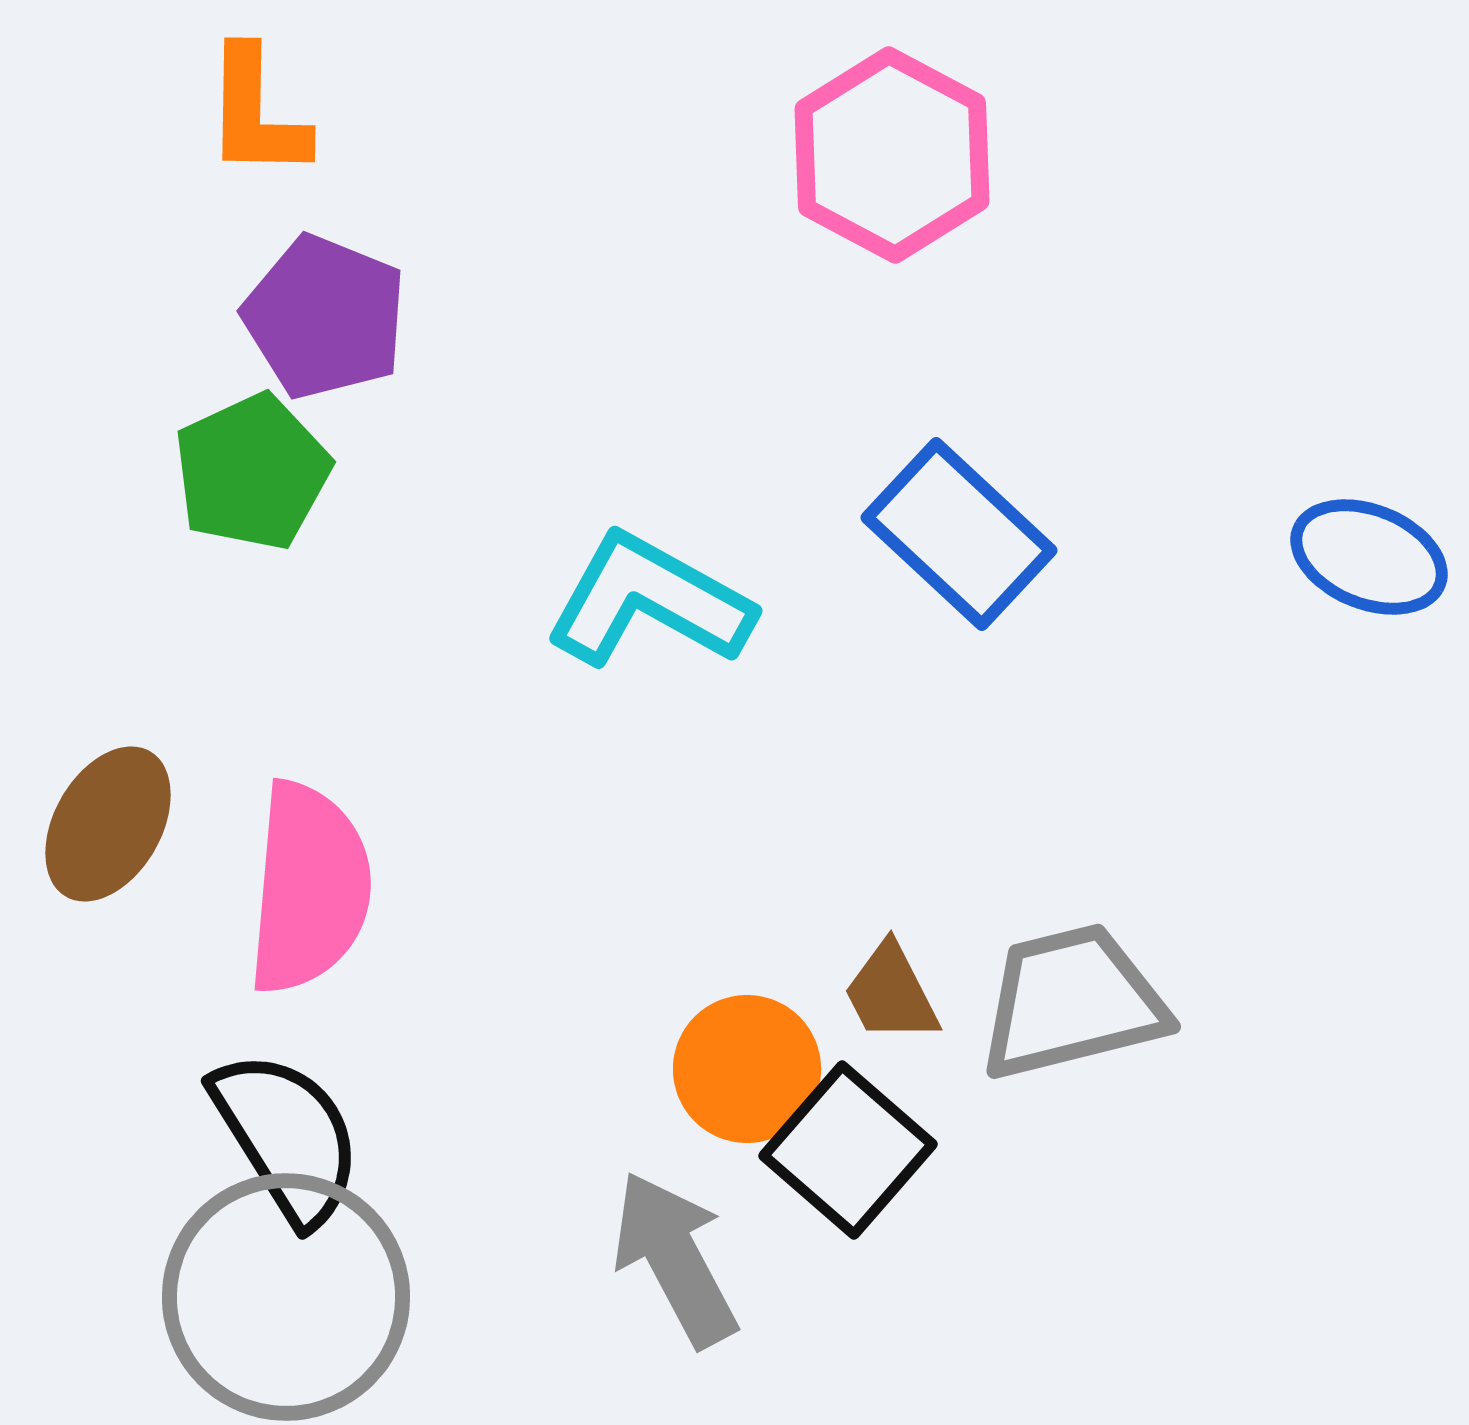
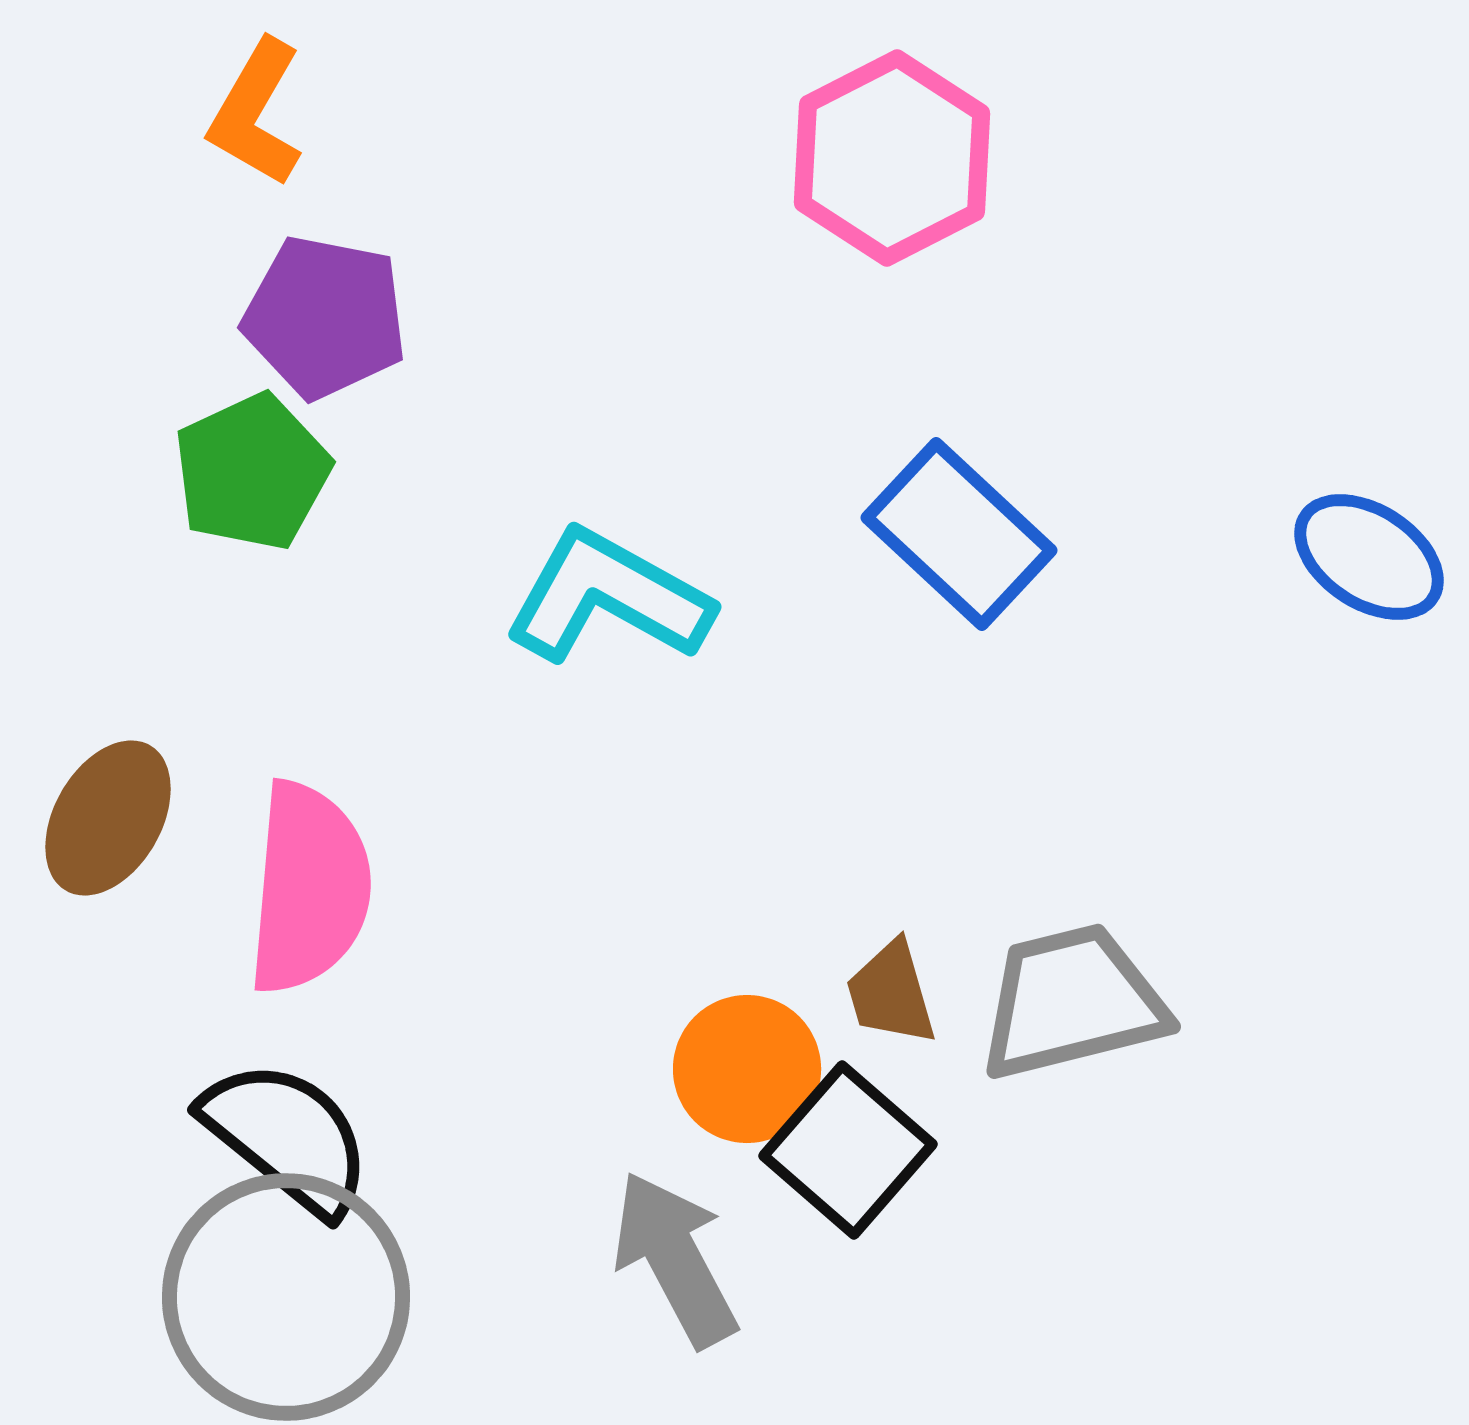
orange L-shape: rotated 29 degrees clockwise
pink hexagon: moved 3 px down; rotated 5 degrees clockwise
purple pentagon: rotated 11 degrees counterclockwise
blue ellipse: rotated 11 degrees clockwise
cyan L-shape: moved 41 px left, 4 px up
brown ellipse: moved 6 px up
brown trapezoid: rotated 11 degrees clockwise
black semicircle: rotated 19 degrees counterclockwise
